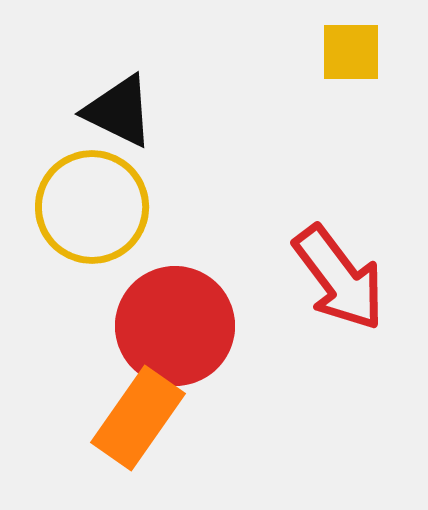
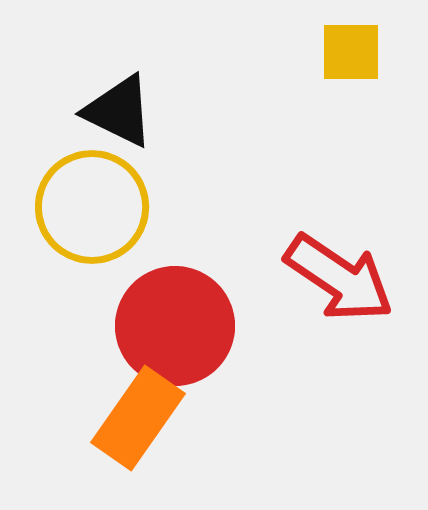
red arrow: rotated 19 degrees counterclockwise
